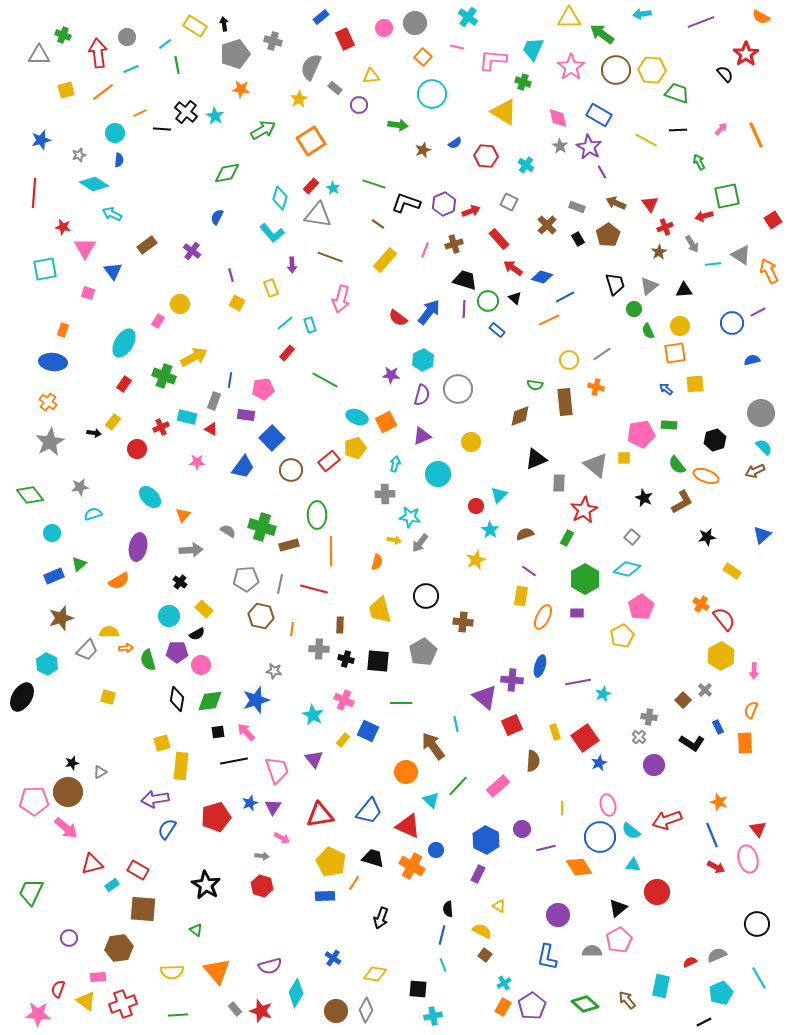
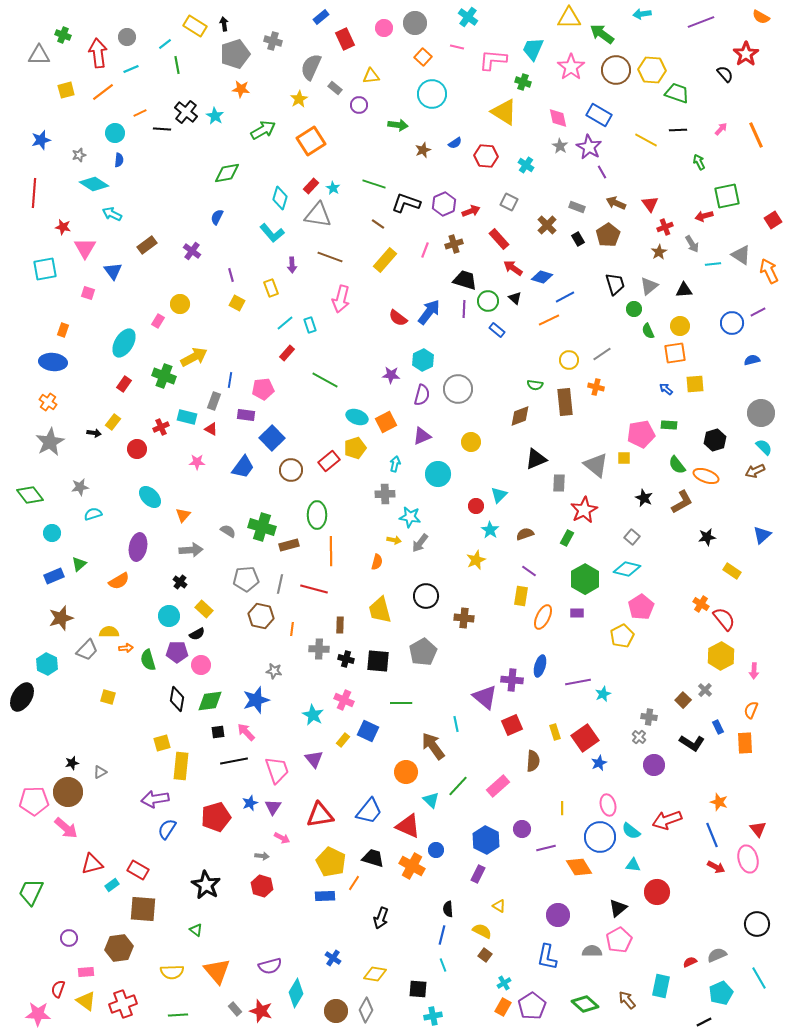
brown cross at (463, 622): moved 1 px right, 4 px up
pink rectangle at (98, 977): moved 12 px left, 5 px up
